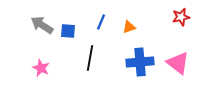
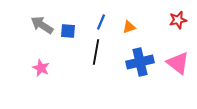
red star: moved 3 px left, 3 px down
black line: moved 6 px right, 6 px up
blue cross: rotated 8 degrees counterclockwise
